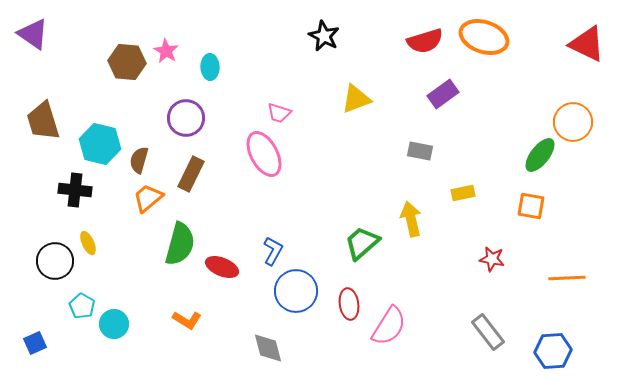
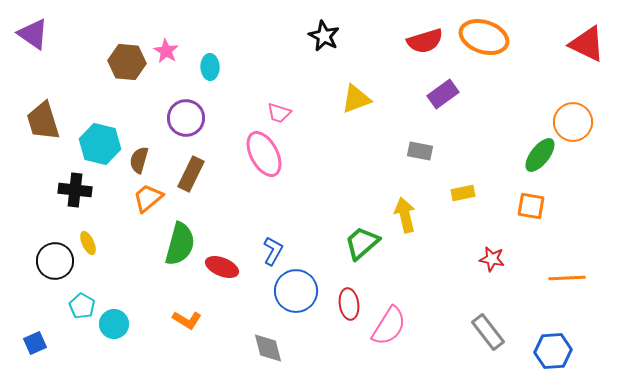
yellow arrow at (411, 219): moved 6 px left, 4 px up
